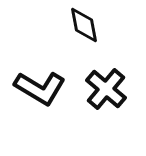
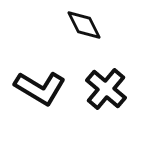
black diamond: rotated 15 degrees counterclockwise
